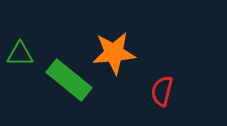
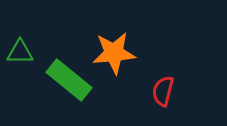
green triangle: moved 2 px up
red semicircle: moved 1 px right
